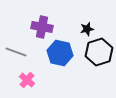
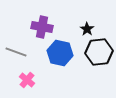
black star: rotated 24 degrees counterclockwise
black hexagon: rotated 12 degrees clockwise
